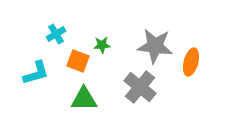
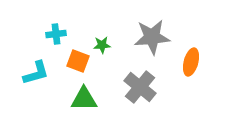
cyan cross: rotated 24 degrees clockwise
gray star: moved 3 px left, 9 px up; rotated 12 degrees counterclockwise
